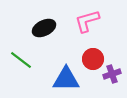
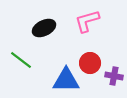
red circle: moved 3 px left, 4 px down
purple cross: moved 2 px right, 2 px down; rotated 30 degrees clockwise
blue triangle: moved 1 px down
